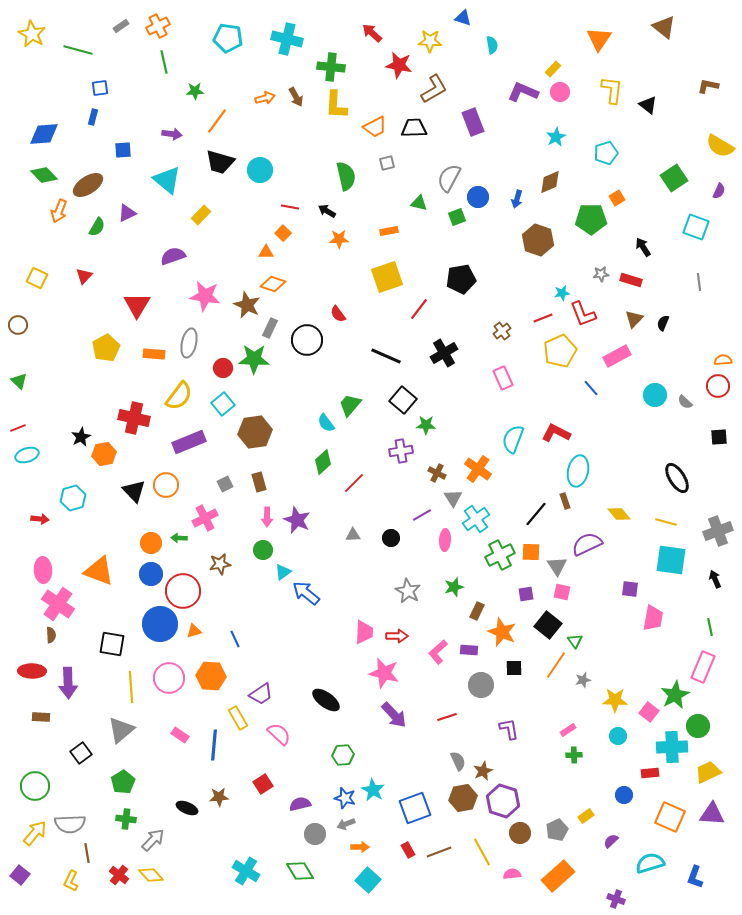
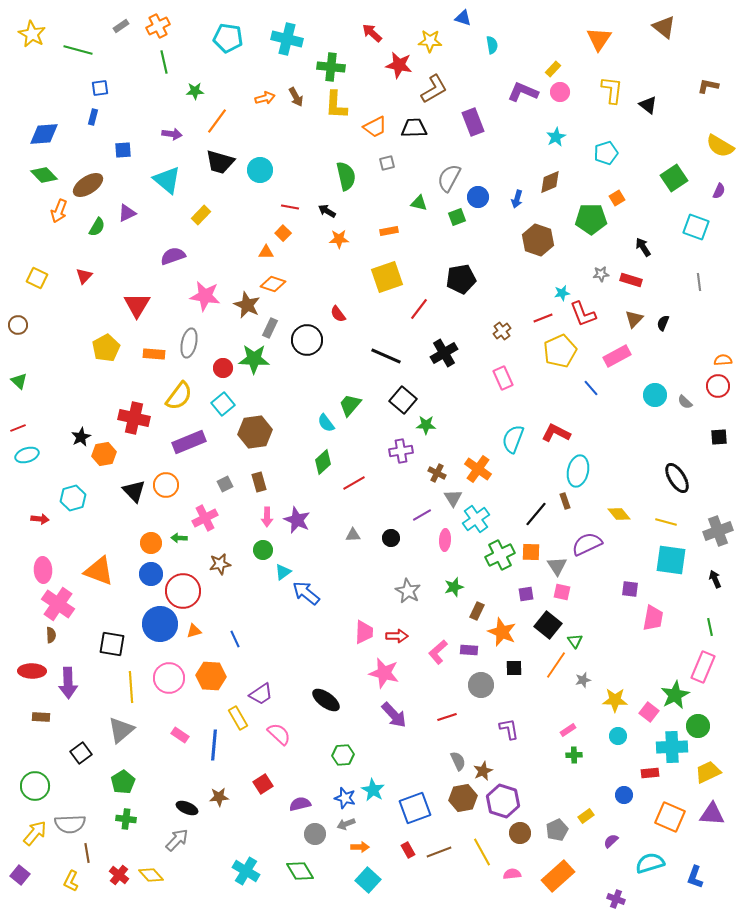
red line at (354, 483): rotated 15 degrees clockwise
gray arrow at (153, 840): moved 24 px right
